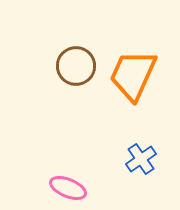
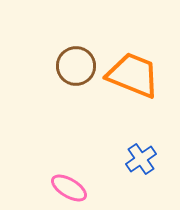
orange trapezoid: rotated 88 degrees clockwise
pink ellipse: moved 1 px right; rotated 9 degrees clockwise
